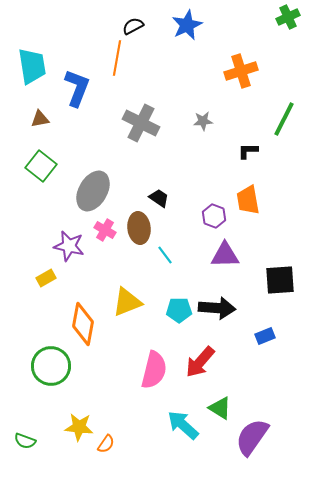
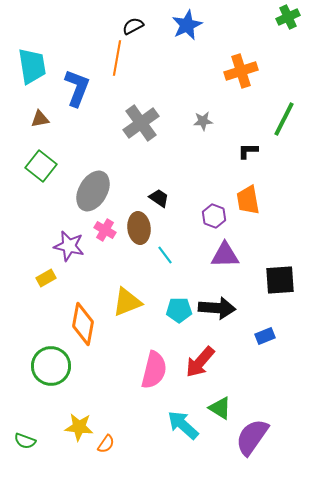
gray cross: rotated 27 degrees clockwise
